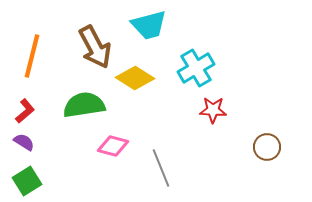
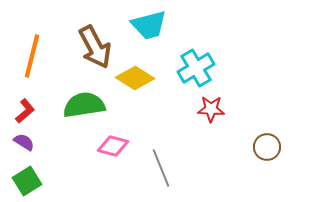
red star: moved 2 px left, 1 px up
